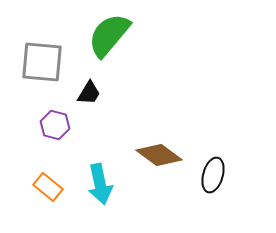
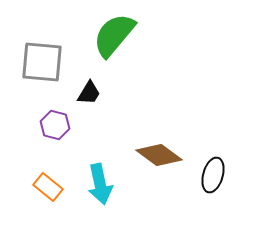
green semicircle: moved 5 px right
